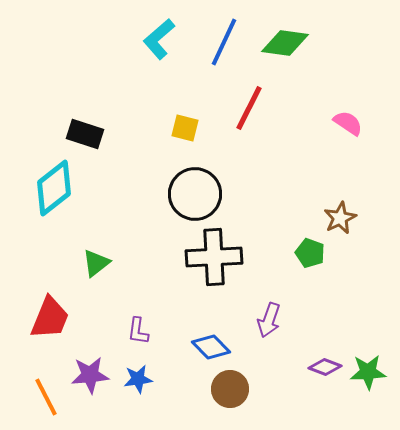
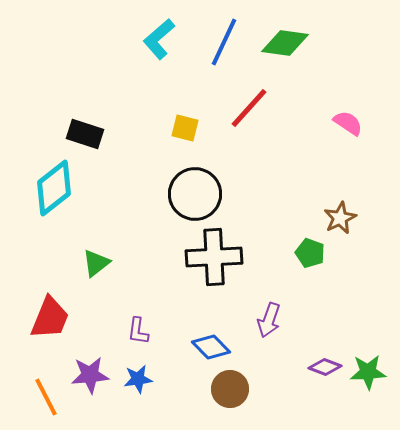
red line: rotated 15 degrees clockwise
